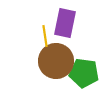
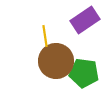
purple rectangle: moved 20 px right, 3 px up; rotated 44 degrees clockwise
